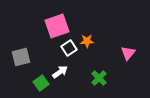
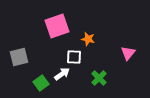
orange star: moved 1 px right, 2 px up; rotated 16 degrees clockwise
white square: moved 5 px right, 9 px down; rotated 35 degrees clockwise
gray square: moved 2 px left
white arrow: moved 2 px right, 2 px down
